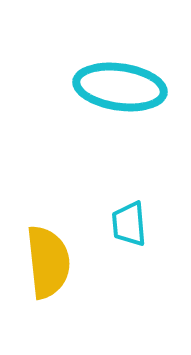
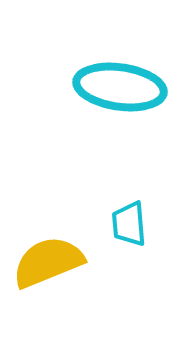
yellow semicircle: rotated 106 degrees counterclockwise
